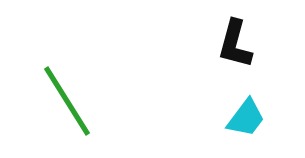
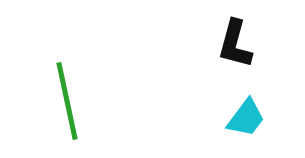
green line: rotated 20 degrees clockwise
